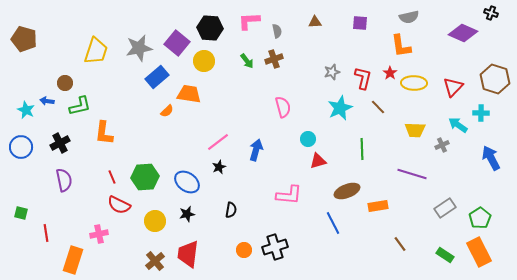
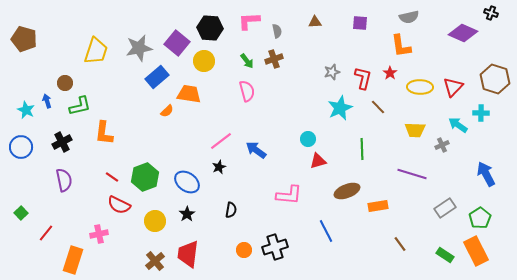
yellow ellipse at (414, 83): moved 6 px right, 4 px down
blue arrow at (47, 101): rotated 64 degrees clockwise
pink semicircle at (283, 107): moved 36 px left, 16 px up
pink line at (218, 142): moved 3 px right, 1 px up
black cross at (60, 143): moved 2 px right, 1 px up
blue arrow at (256, 150): rotated 70 degrees counterclockwise
blue arrow at (491, 158): moved 5 px left, 16 px down
red line at (112, 177): rotated 32 degrees counterclockwise
green hexagon at (145, 177): rotated 16 degrees counterclockwise
green square at (21, 213): rotated 32 degrees clockwise
black star at (187, 214): rotated 21 degrees counterclockwise
blue line at (333, 223): moved 7 px left, 8 px down
red line at (46, 233): rotated 48 degrees clockwise
orange rectangle at (479, 252): moved 3 px left, 1 px up
